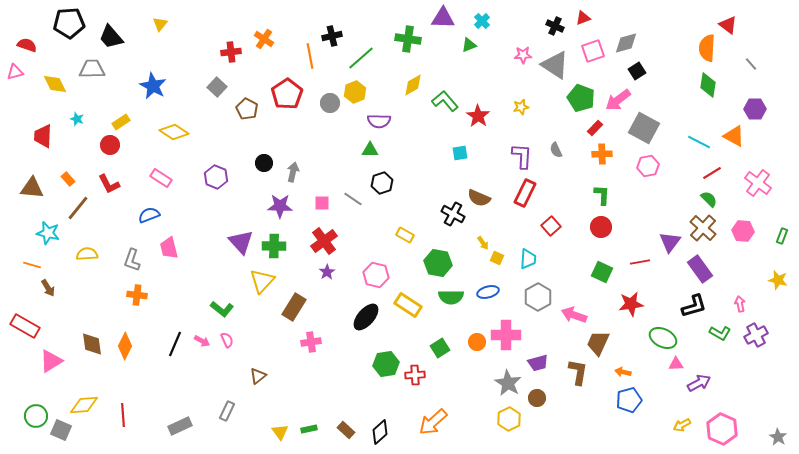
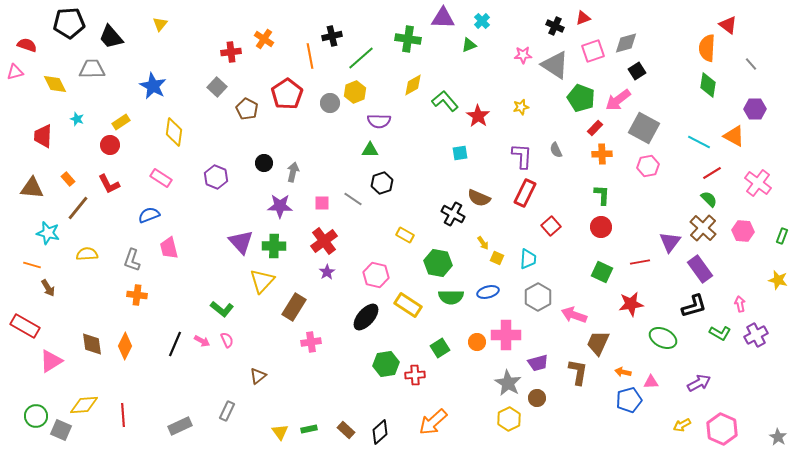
yellow diamond at (174, 132): rotated 64 degrees clockwise
pink triangle at (676, 364): moved 25 px left, 18 px down
